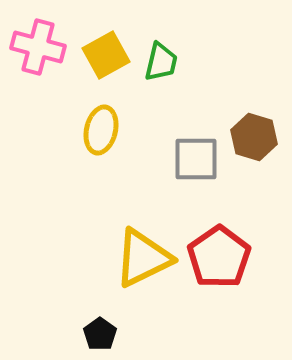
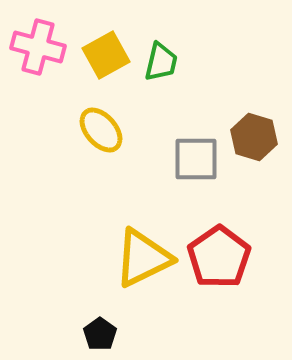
yellow ellipse: rotated 54 degrees counterclockwise
